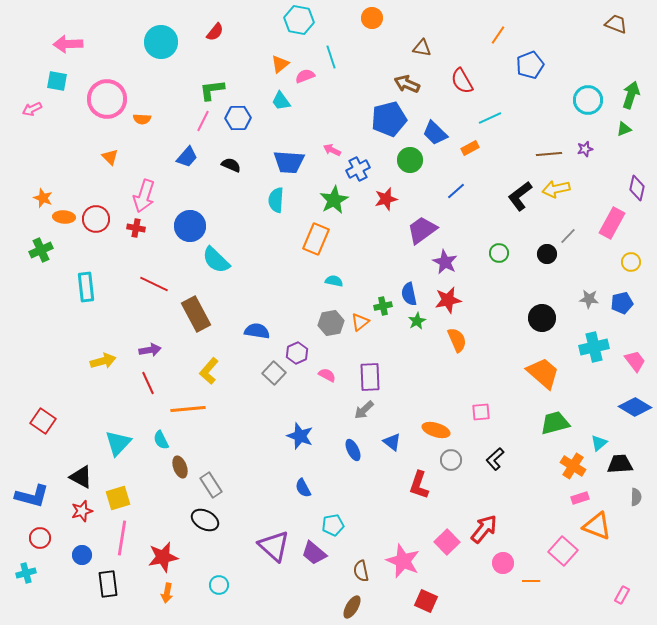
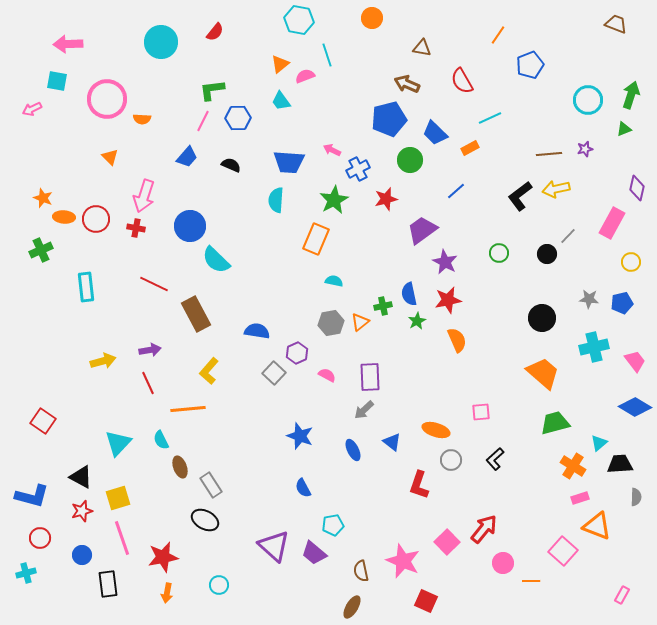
cyan line at (331, 57): moved 4 px left, 2 px up
pink line at (122, 538): rotated 28 degrees counterclockwise
